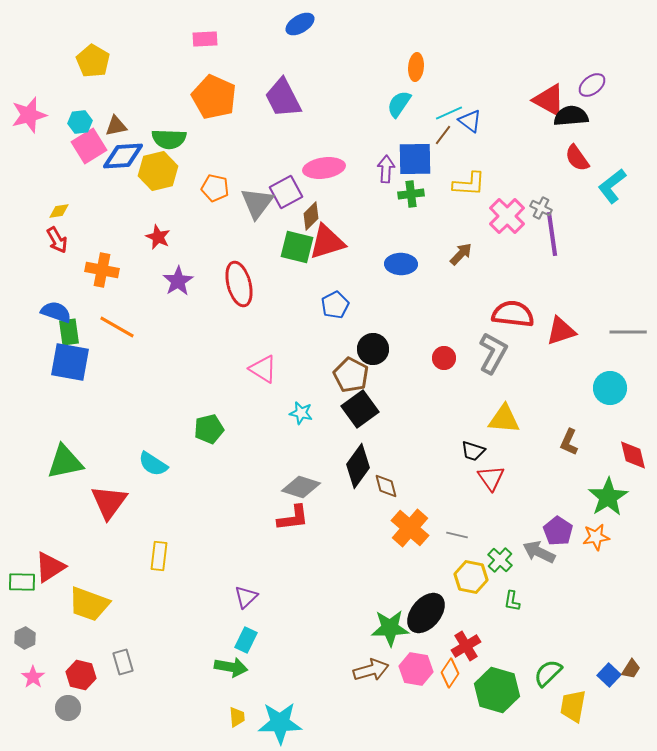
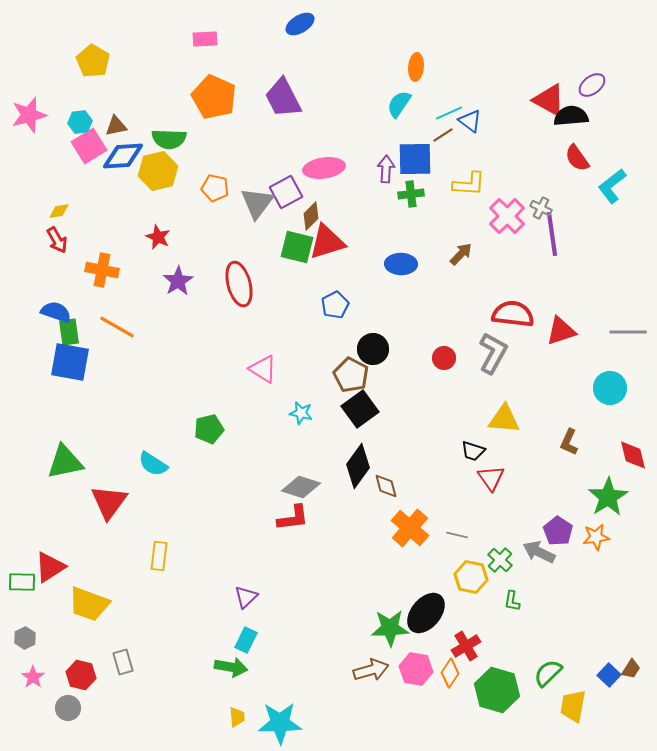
brown line at (443, 135): rotated 20 degrees clockwise
